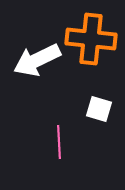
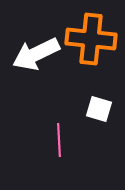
white arrow: moved 1 px left, 6 px up
pink line: moved 2 px up
